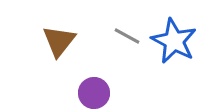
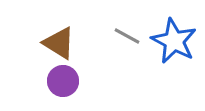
brown triangle: moved 2 px down; rotated 36 degrees counterclockwise
purple circle: moved 31 px left, 12 px up
